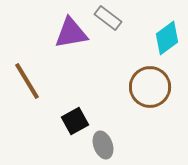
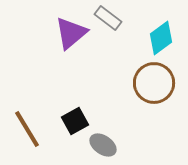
purple triangle: rotated 30 degrees counterclockwise
cyan diamond: moved 6 px left
brown line: moved 48 px down
brown circle: moved 4 px right, 4 px up
gray ellipse: rotated 36 degrees counterclockwise
